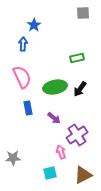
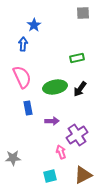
purple arrow: moved 2 px left, 3 px down; rotated 40 degrees counterclockwise
cyan square: moved 3 px down
